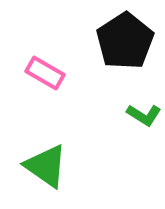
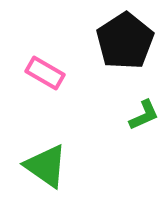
green L-shape: rotated 56 degrees counterclockwise
